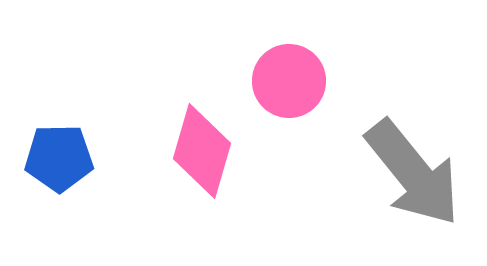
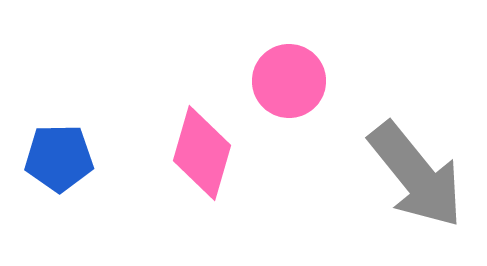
pink diamond: moved 2 px down
gray arrow: moved 3 px right, 2 px down
